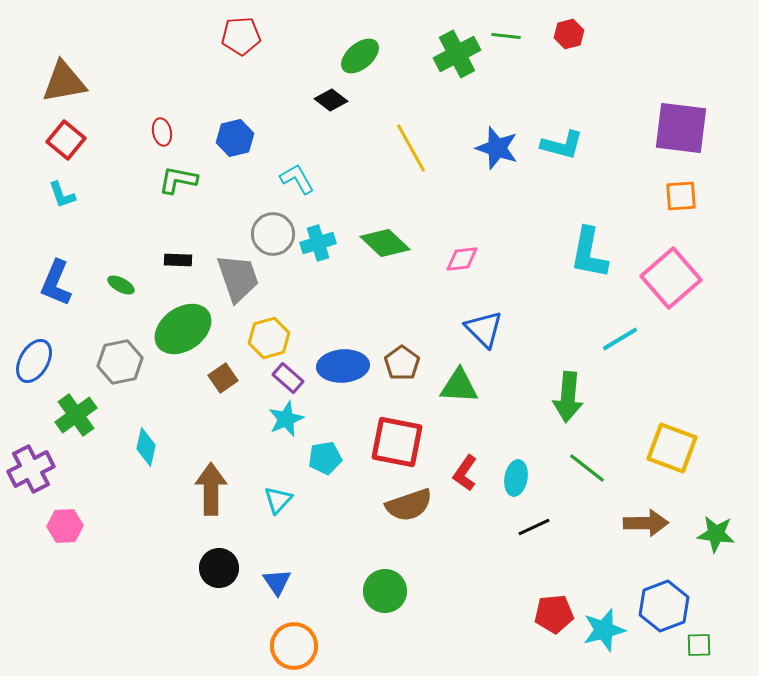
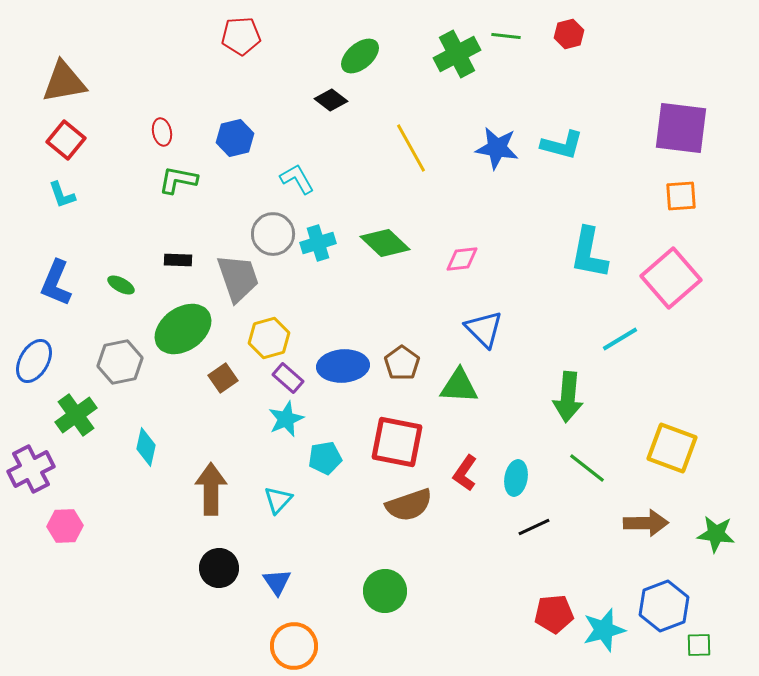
blue star at (497, 148): rotated 9 degrees counterclockwise
